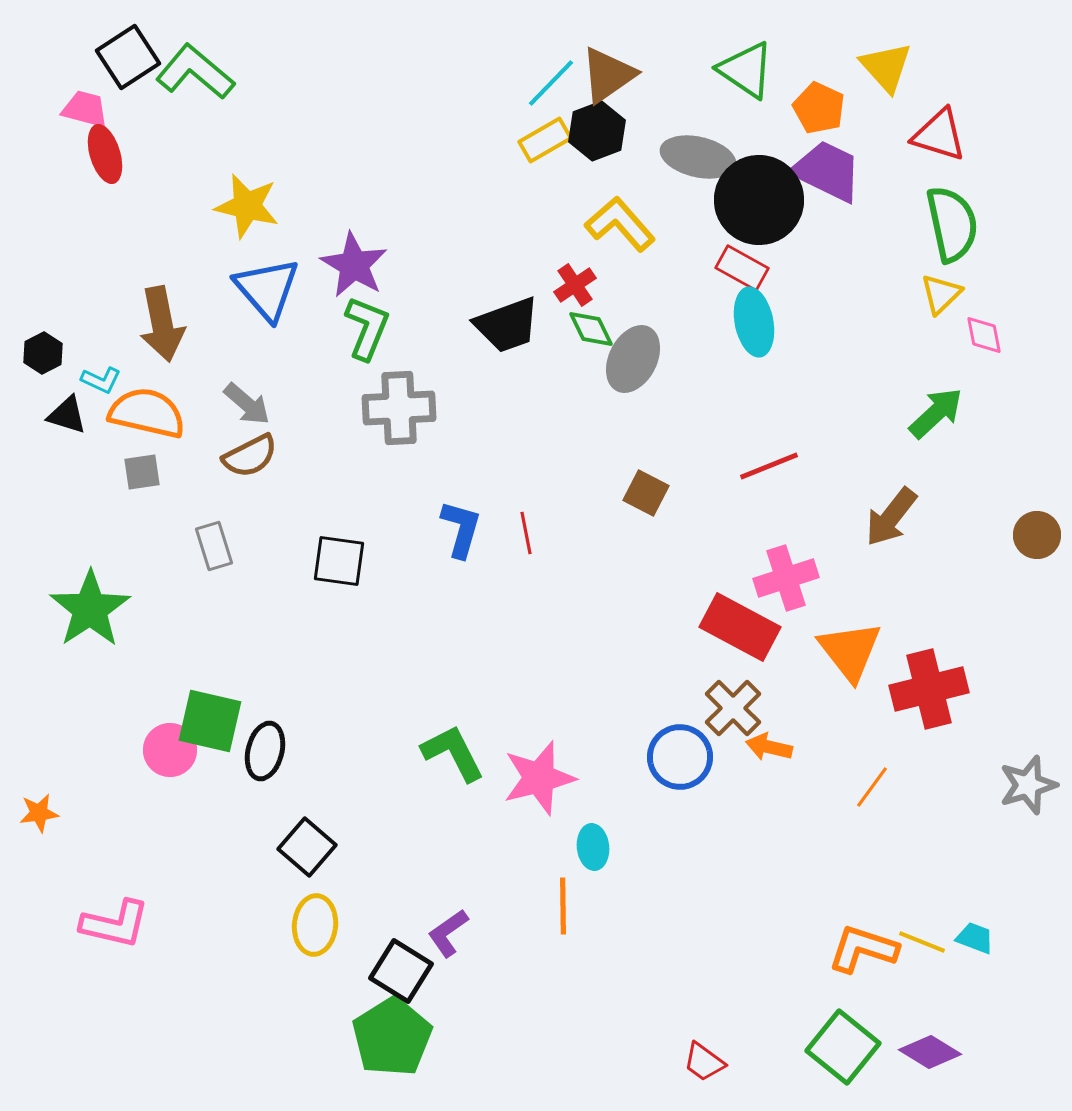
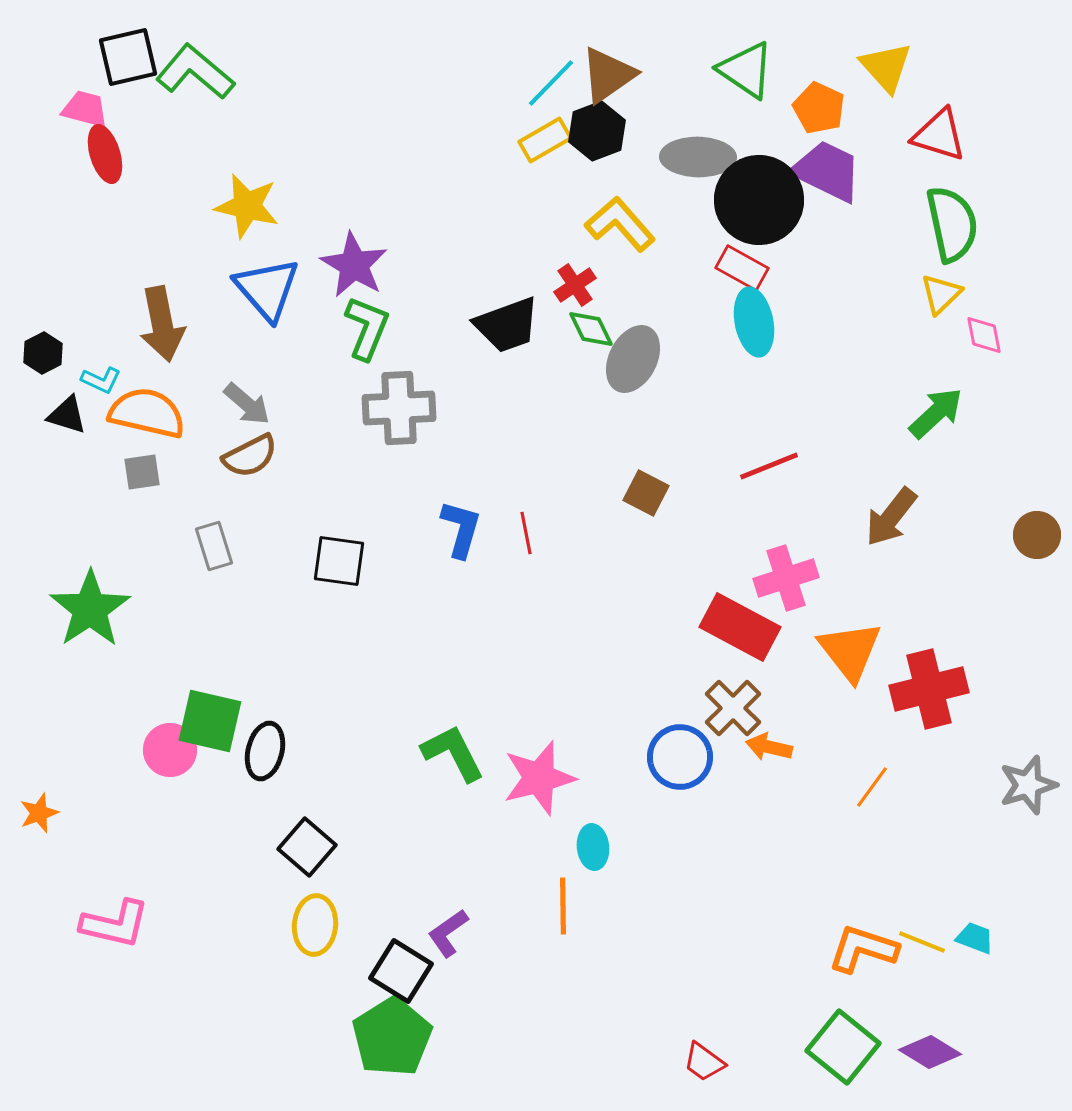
black square at (128, 57): rotated 20 degrees clockwise
gray ellipse at (698, 157): rotated 12 degrees counterclockwise
orange star at (39, 813): rotated 12 degrees counterclockwise
